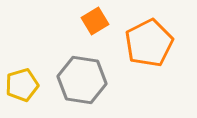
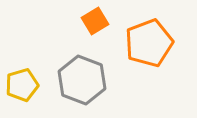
orange pentagon: rotated 6 degrees clockwise
gray hexagon: rotated 12 degrees clockwise
